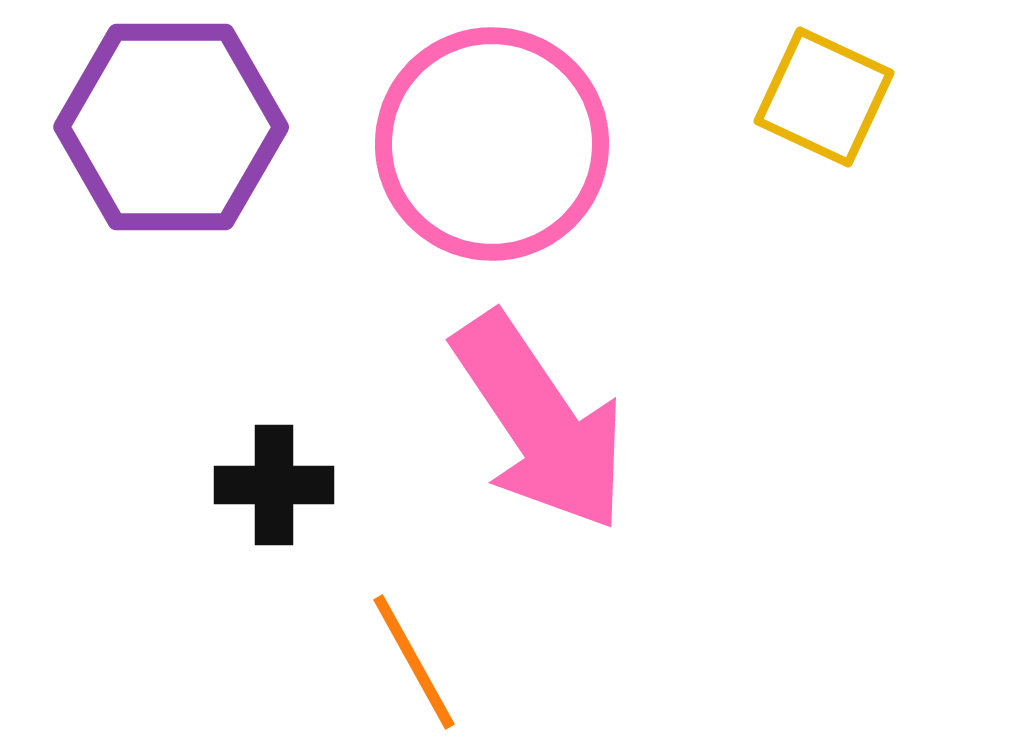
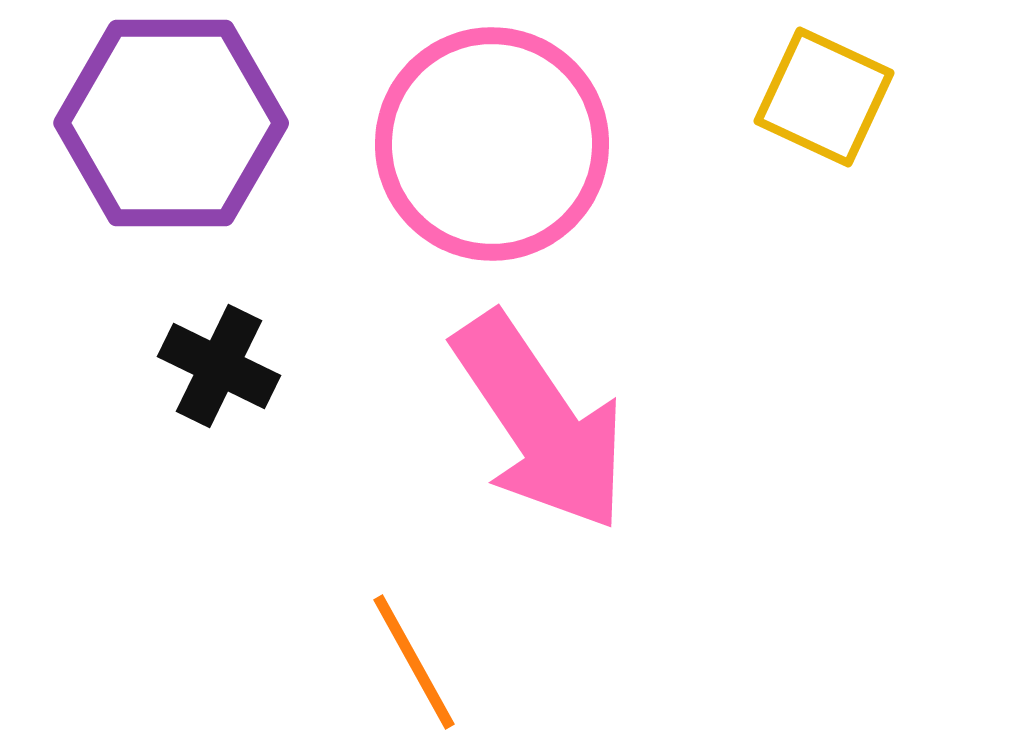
purple hexagon: moved 4 px up
black cross: moved 55 px left, 119 px up; rotated 26 degrees clockwise
